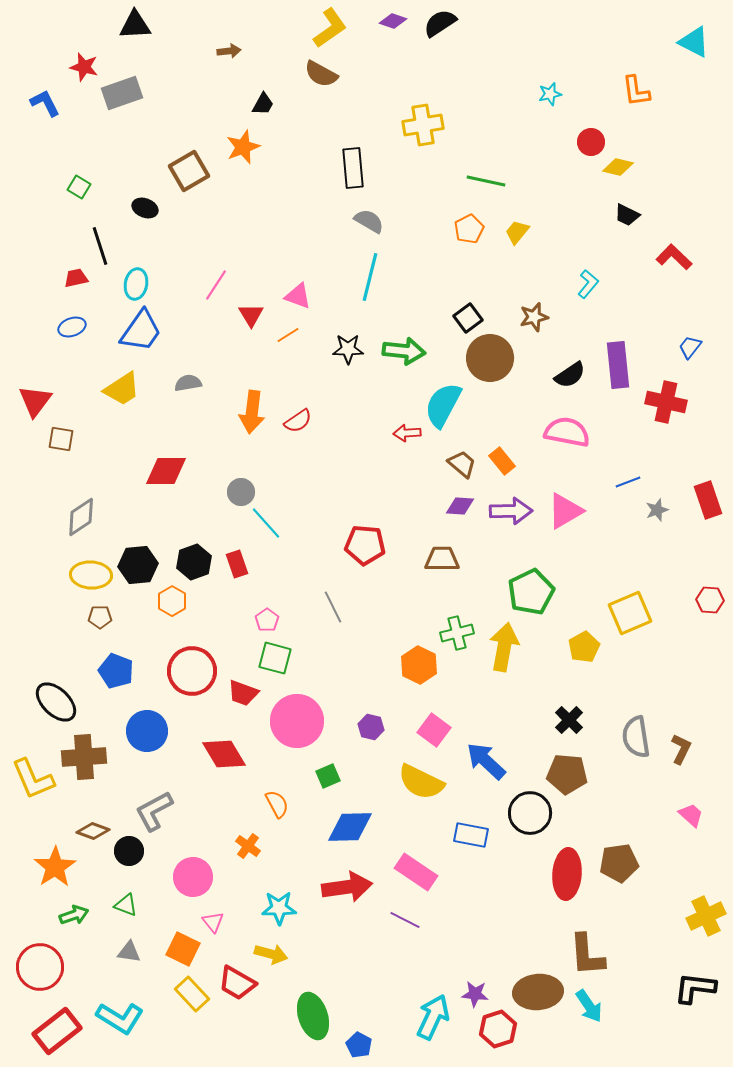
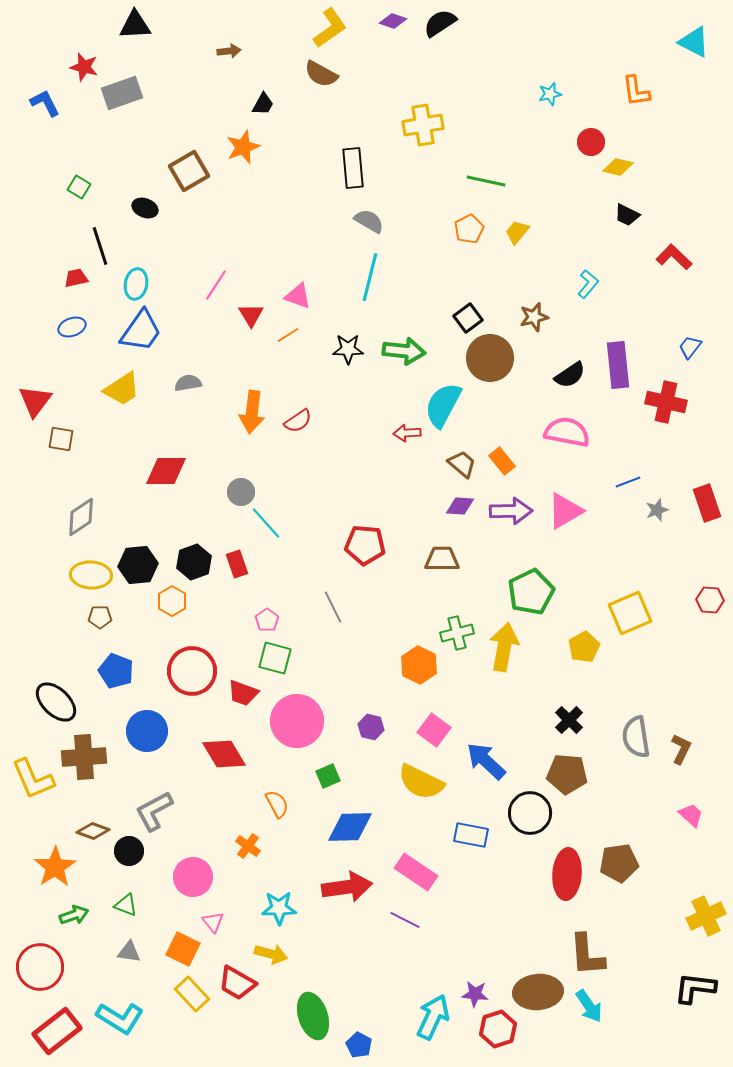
red rectangle at (708, 500): moved 1 px left, 3 px down
